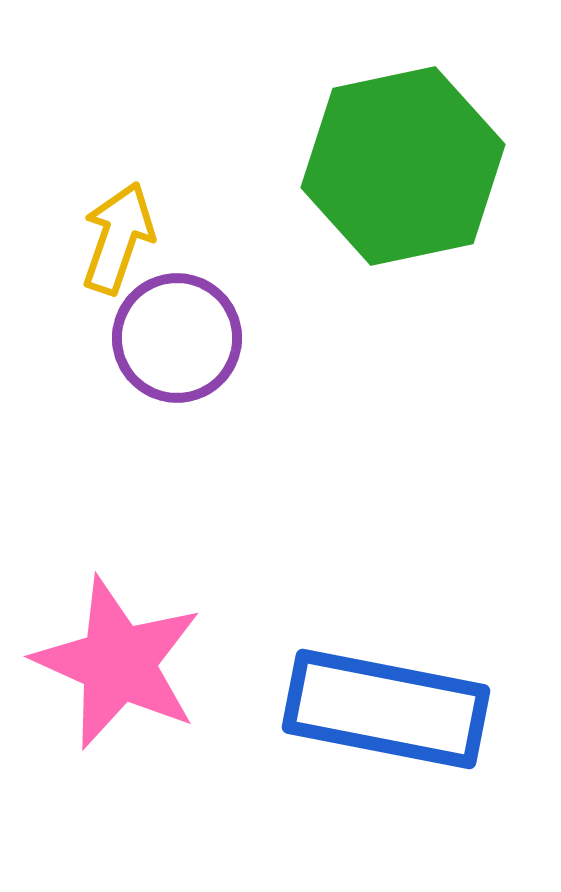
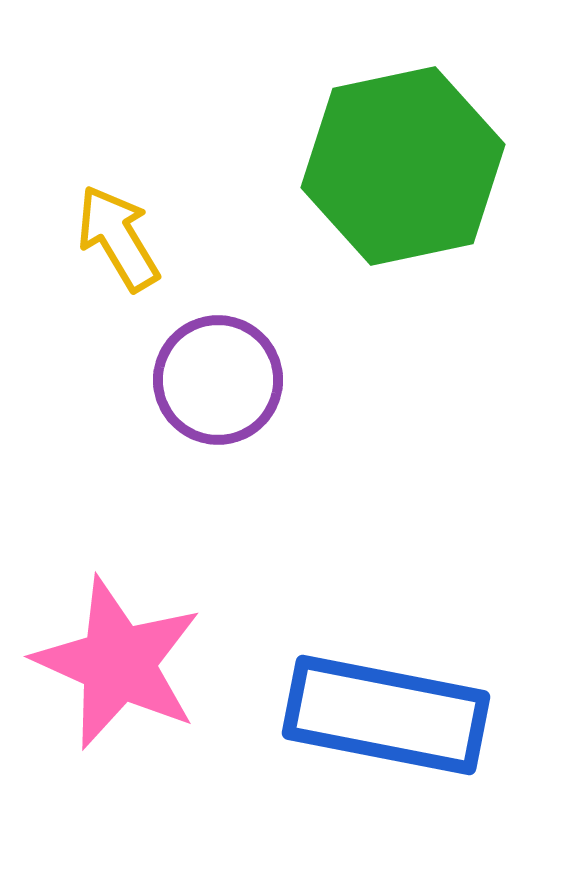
yellow arrow: rotated 50 degrees counterclockwise
purple circle: moved 41 px right, 42 px down
blue rectangle: moved 6 px down
